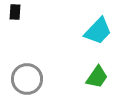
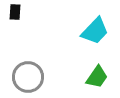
cyan trapezoid: moved 3 px left
gray circle: moved 1 px right, 2 px up
